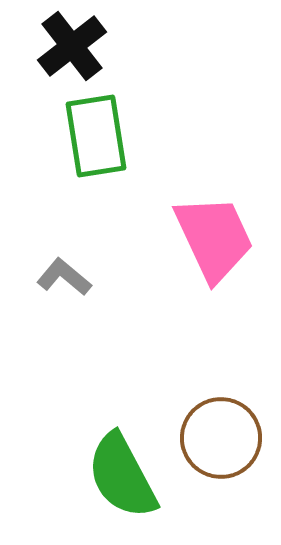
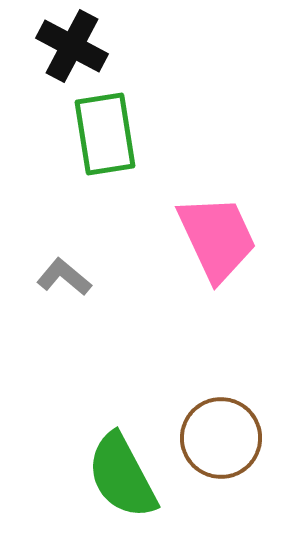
black cross: rotated 24 degrees counterclockwise
green rectangle: moved 9 px right, 2 px up
pink trapezoid: moved 3 px right
